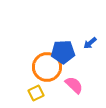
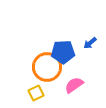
pink semicircle: rotated 78 degrees counterclockwise
